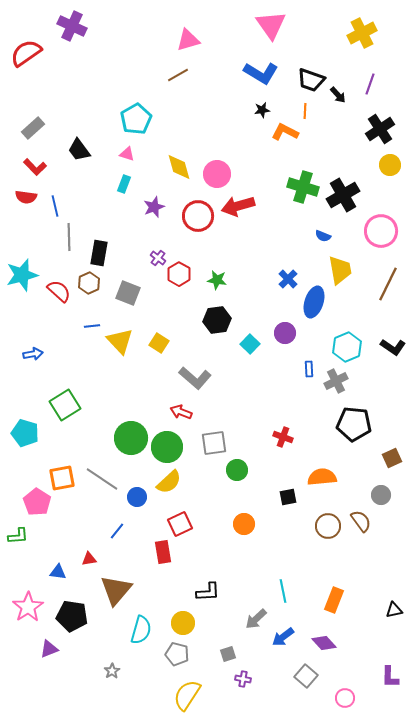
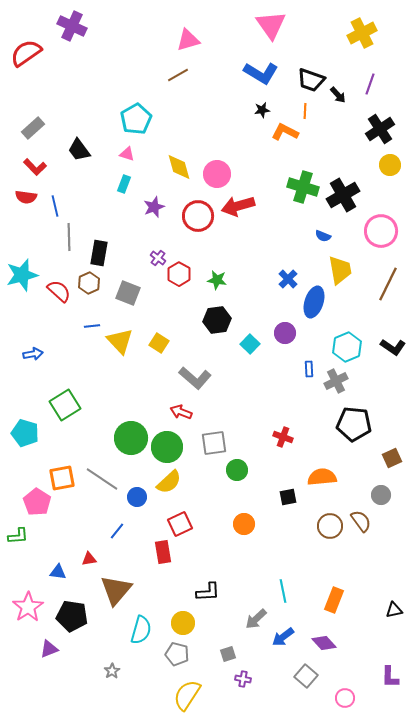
brown circle at (328, 526): moved 2 px right
